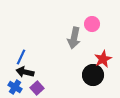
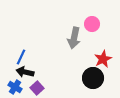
black circle: moved 3 px down
